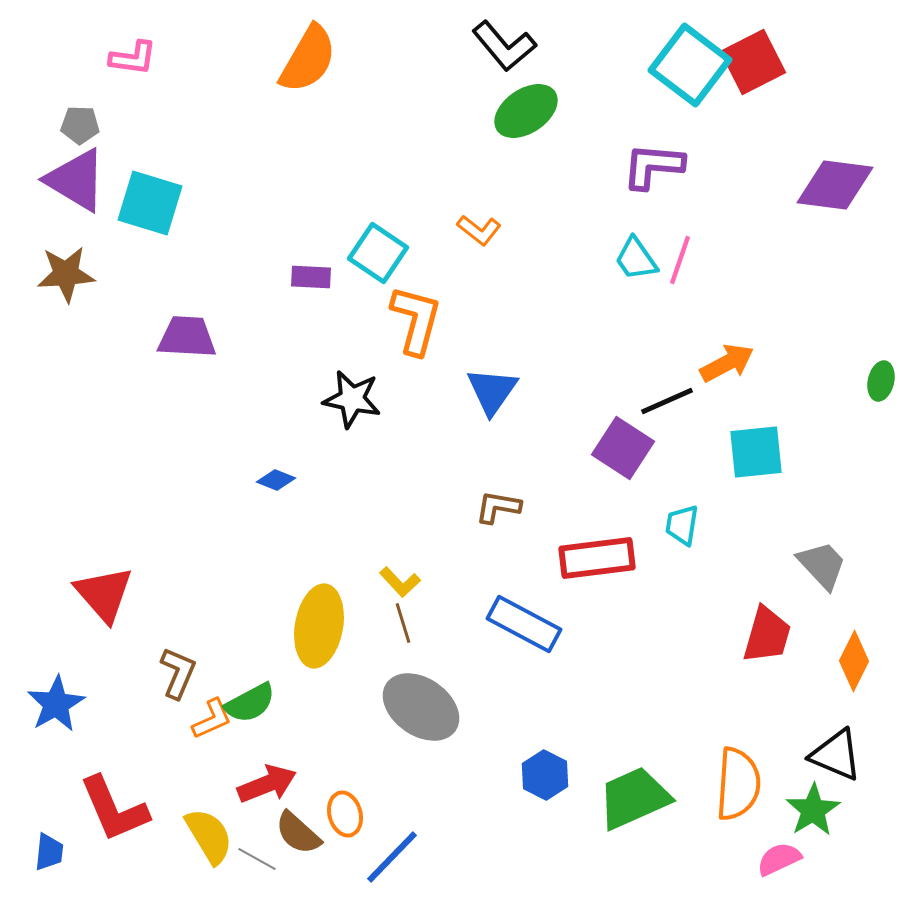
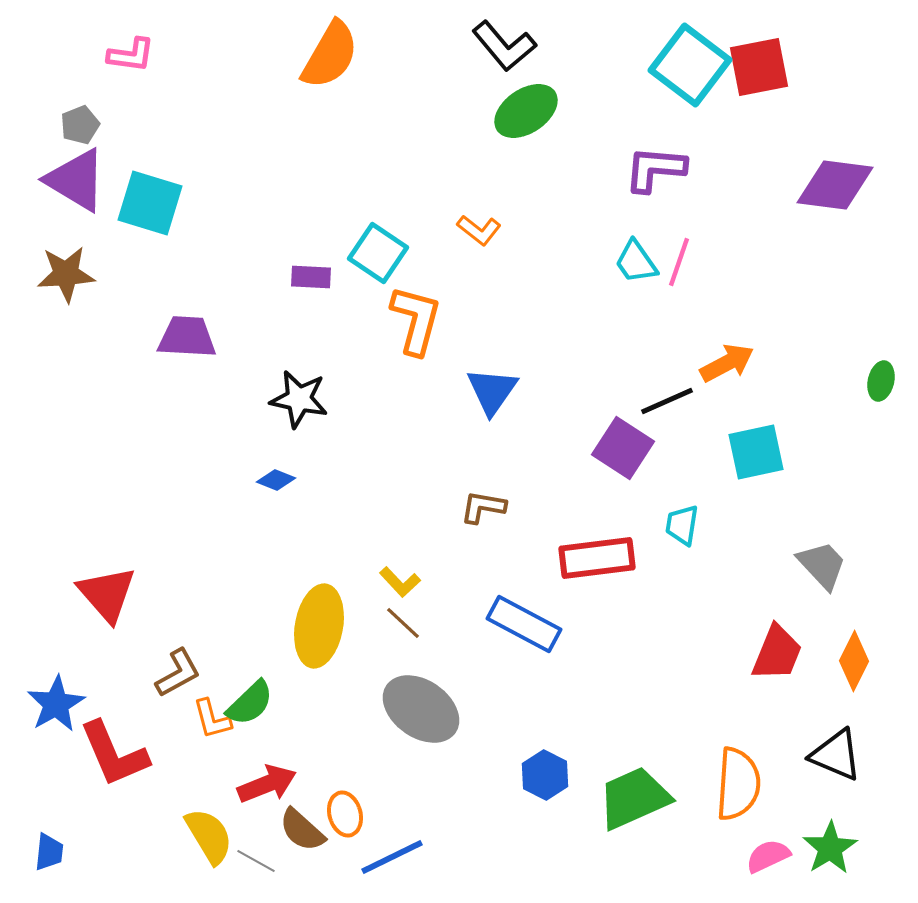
pink L-shape at (133, 58): moved 2 px left, 3 px up
orange semicircle at (308, 59): moved 22 px right, 4 px up
red square at (753, 62): moved 6 px right, 5 px down; rotated 16 degrees clockwise
gray pentagon at (80, 125): rotated 24 degrees counterclockwise
purple L-shape at (653, 166): moved 2 px right, 3 px down
cyan trapezoid at (636, 259): moved 3 px down
pink line at (680, 260): moved 1 px left, 2 px down
black star at (352, 399): moved 53 px left
cyan square at (756, 452): rotated 6 degrees counterclockwise
brown L-shape at (498, 507): moved 15 px left
red triangle at (104, 594): moved 3 px right
brown line at (403, 623): rotated 30 degrees counterclockwise
red trapezoid at (767, 635): moved 10 px right, 18 px down; rotated 6 degrees clockwise
brown L-shape at (178, 673): rotated 38 degrees clockwise
green semicircle at (250, 703): rotated 16 degrees counterclockwise
gray ellipse at (421, 707): moved 2 px down
orange L-shape at (212, 719): rotated 99 degrees clockwise
red L-shape at (114, 809): moved 55 px up
green star at (813, 810): moved 17 px right, 38 px down
brown semicircle at (298, 833): moved 4 px right, 3 px up
blue line at (392, 857): rotated 20 degrees clockwise
gray line at (257, 859): moved 1 px left, 2 px down
pink semicircle at (779, 859): moved 11 px left, 3 px up
